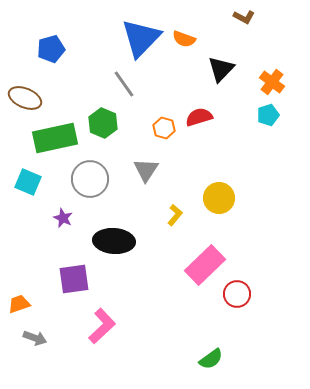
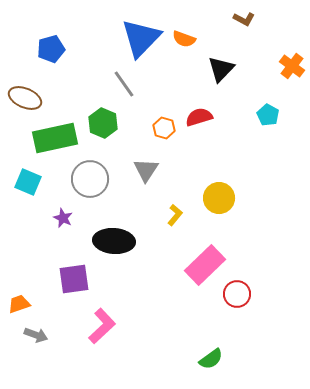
brown L-shape: moved 2 px down
orange cross: moved 20 px right, 16 px up
cyan pentagon: rotated 25 degrees counterclockwise
gray arrow: moved 1 px right, 3 px up
